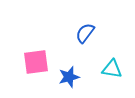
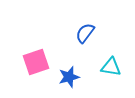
pink square: rotated 12 degrees counterclockwise
cyan triangle: moved 1 px left, 2 px up
